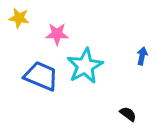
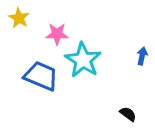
yellow star: rotated 20 degrees clockwise
cyan star: moved 2 px left, 6 px up; rotated 12 degrees counterclockwise
